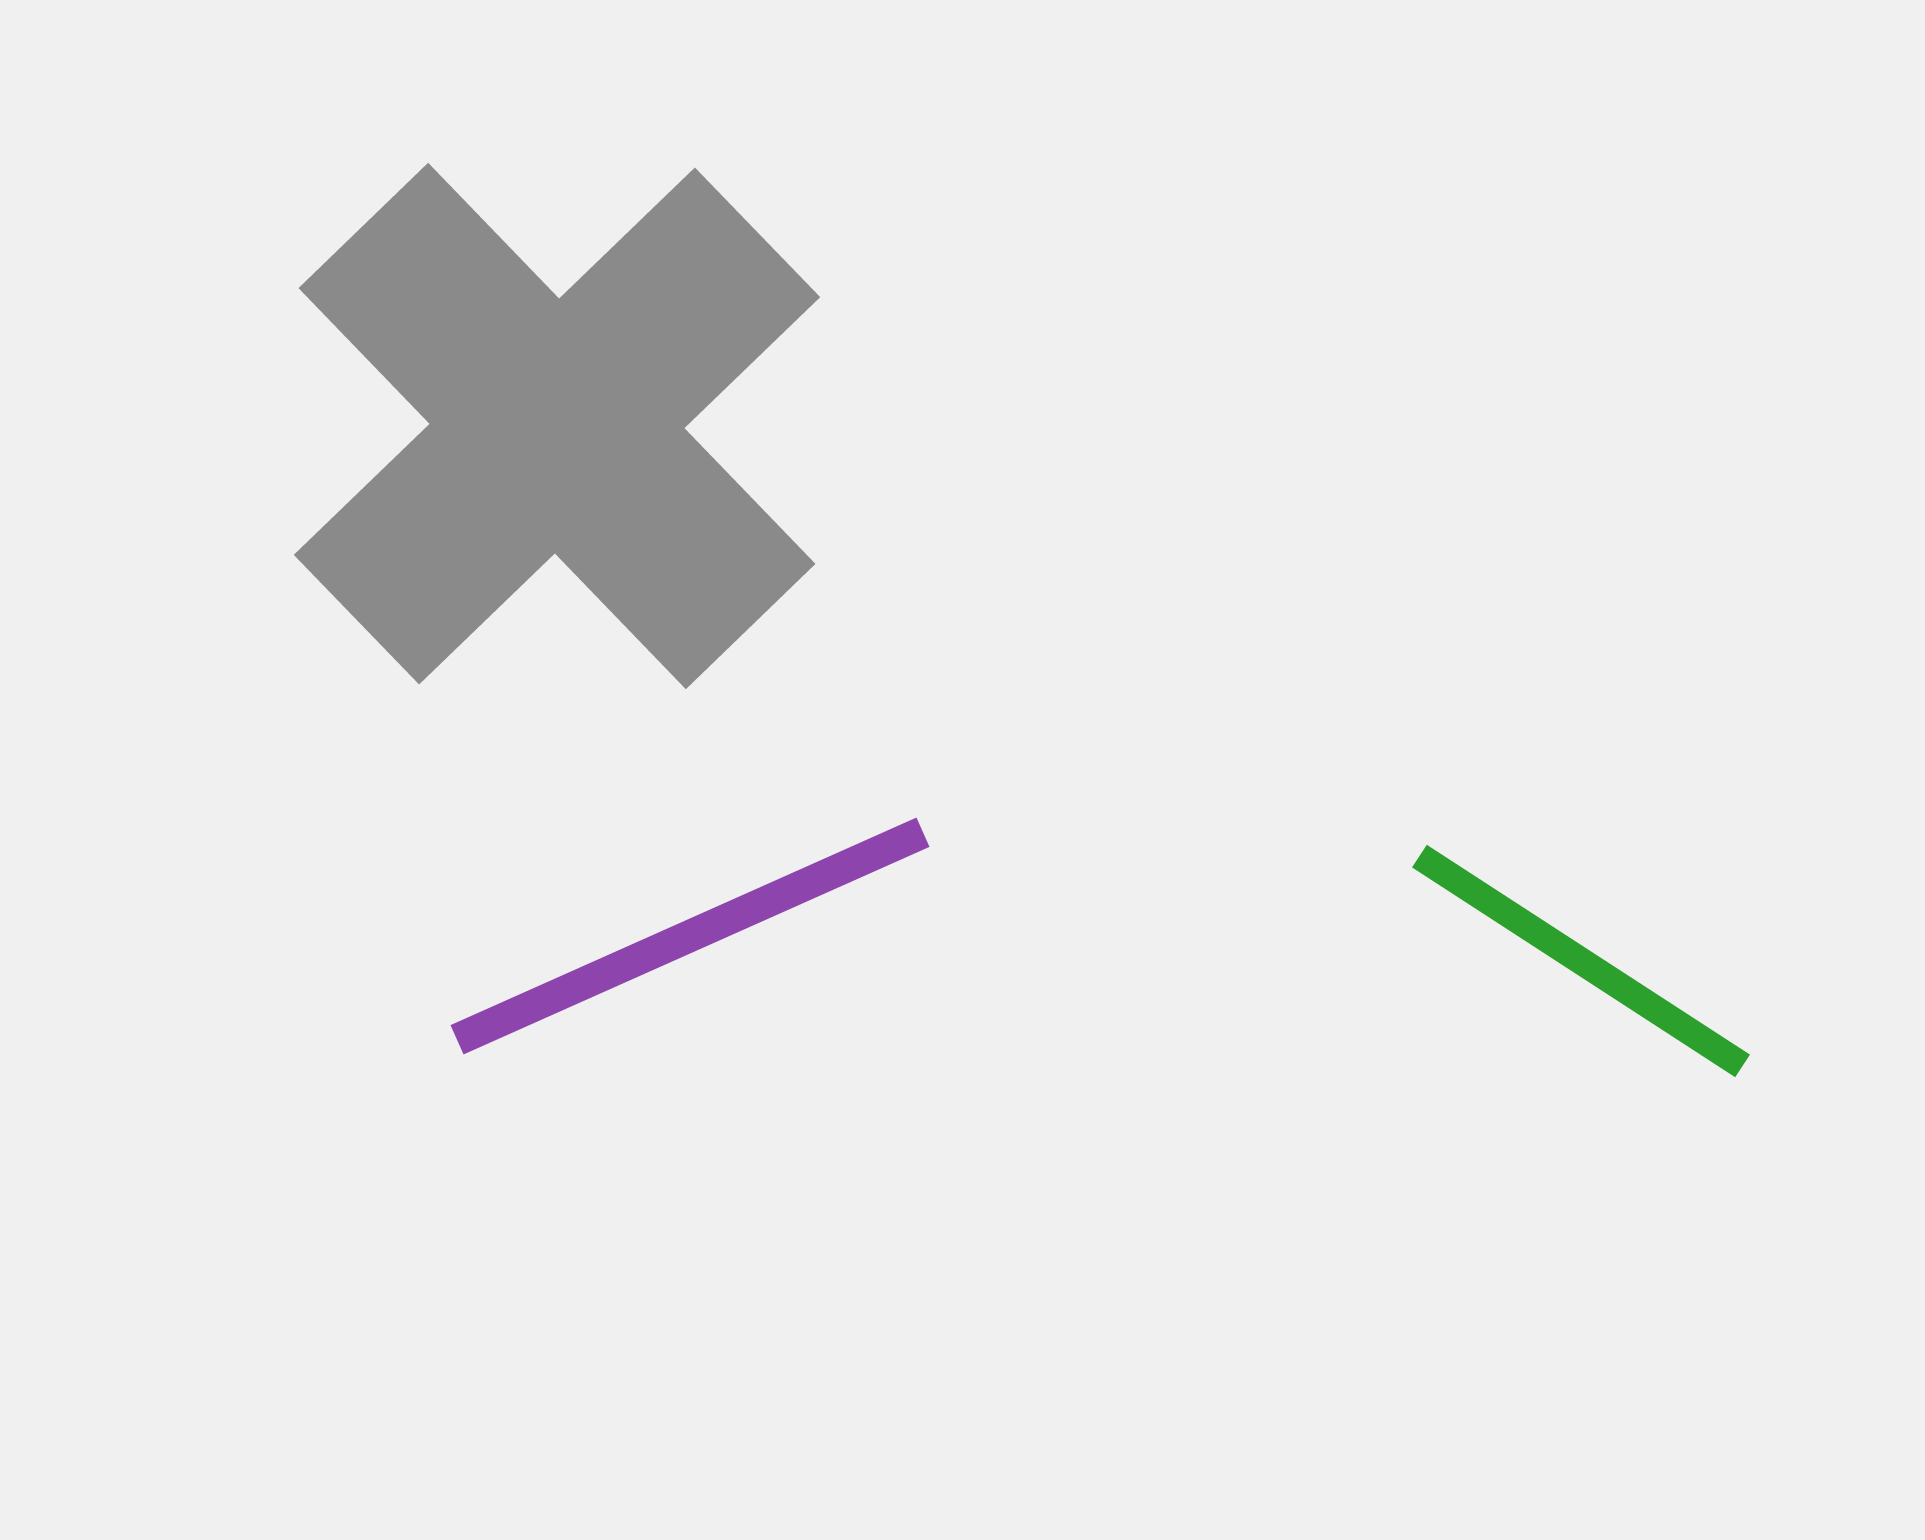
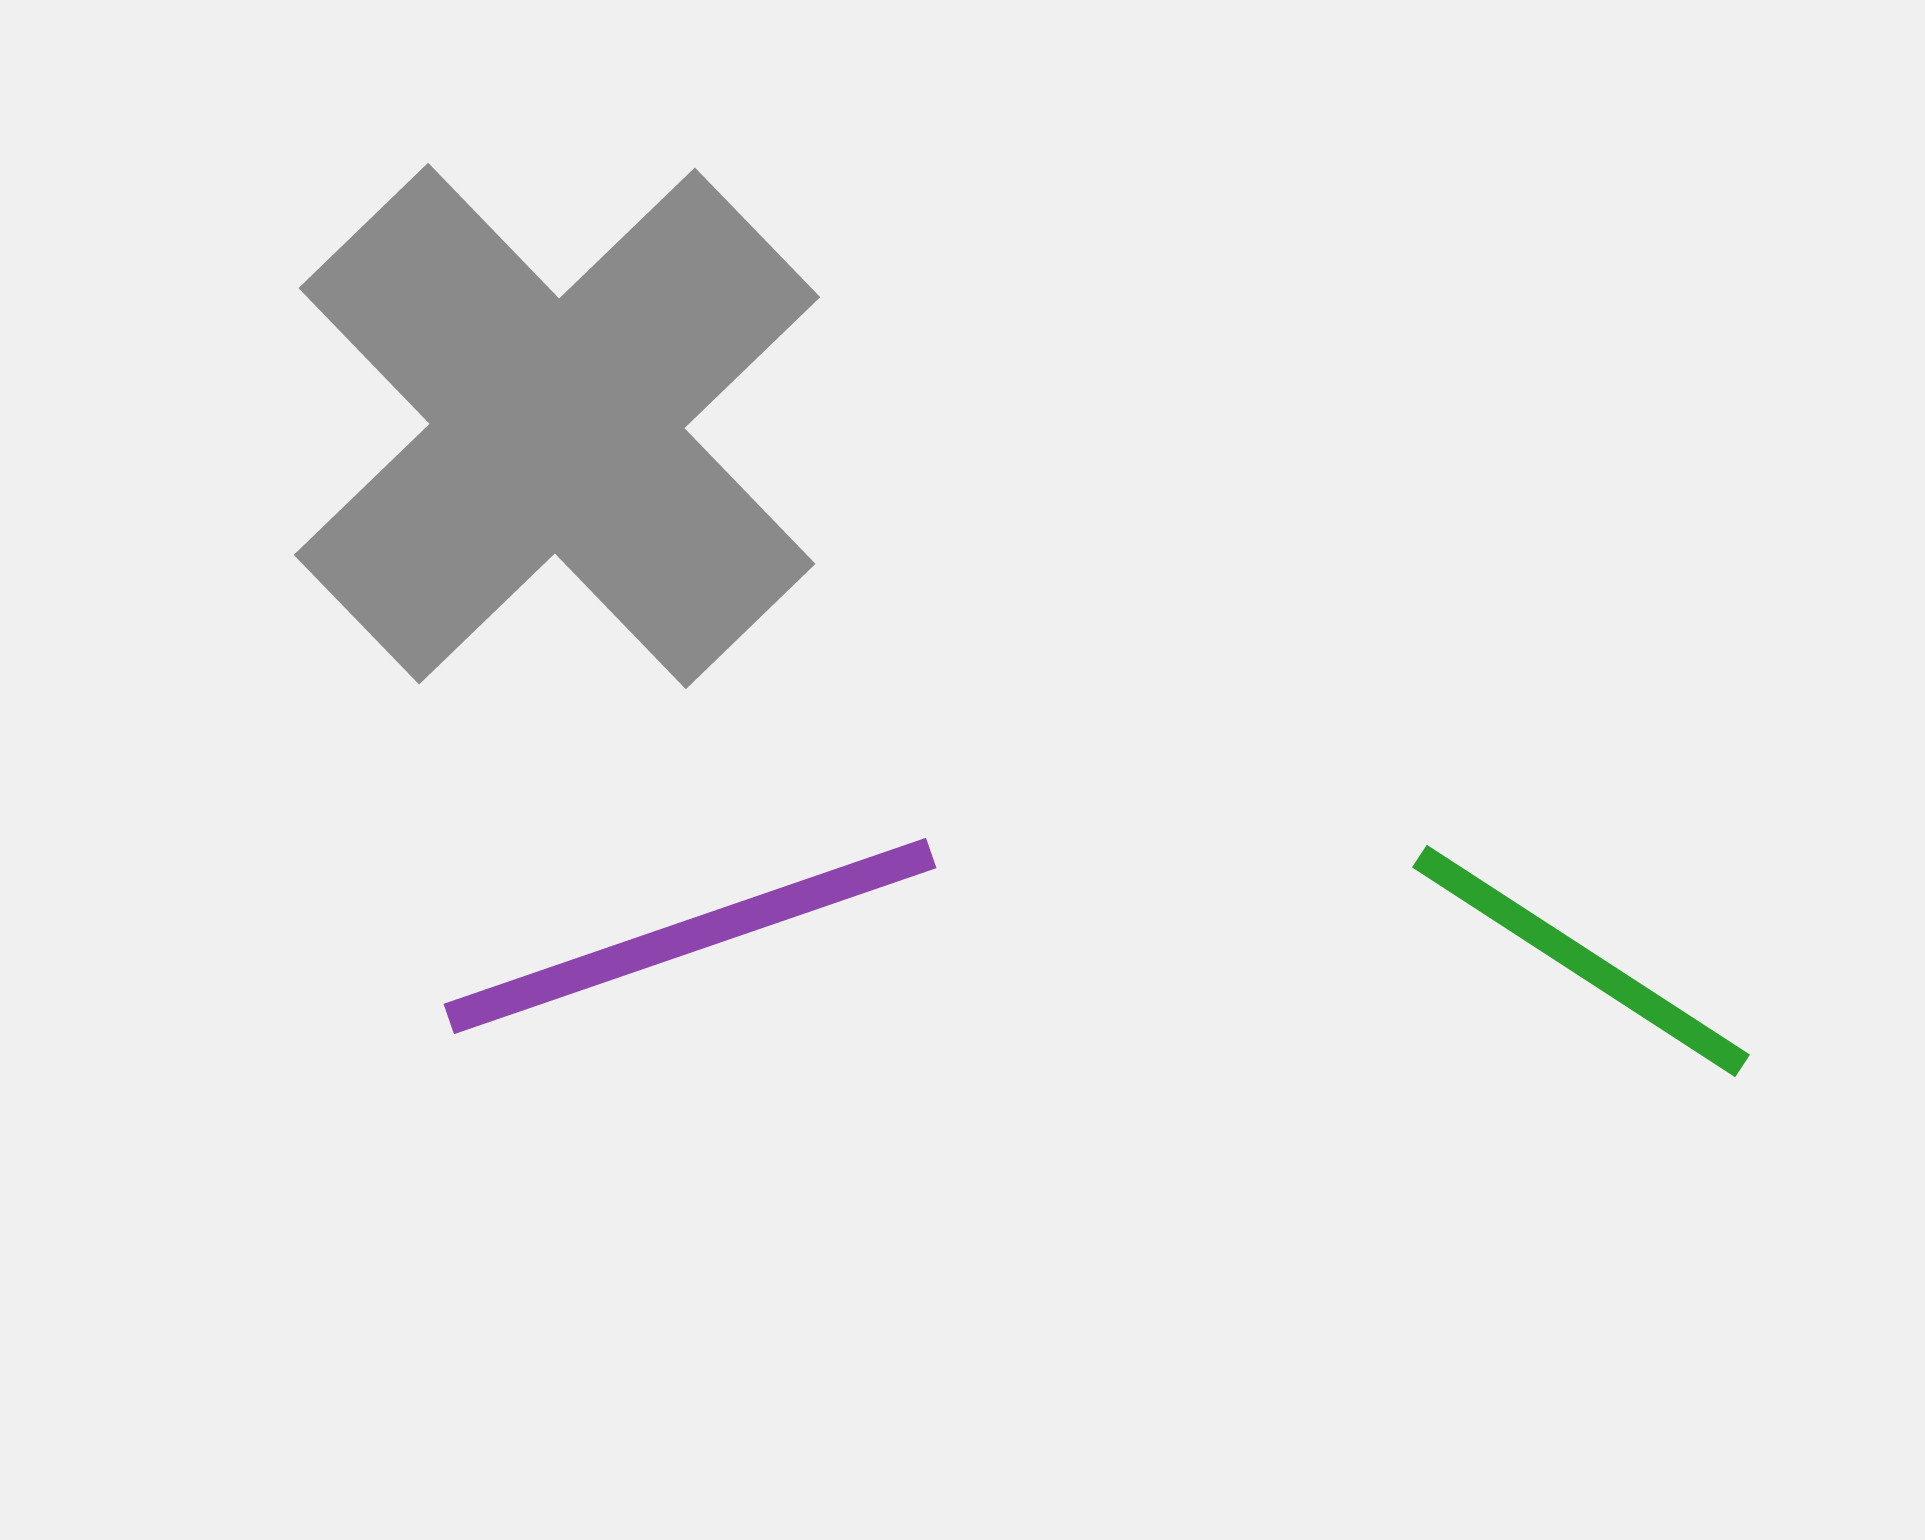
purple line: rotated 5 degrees clockwise
